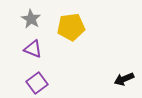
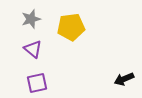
gray star: rotated 24 degrees clockwise
purple triangle: rotated 18 degrees clockwise
purple square: rotated 25 degrees clockwise
